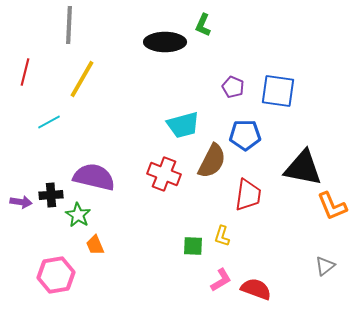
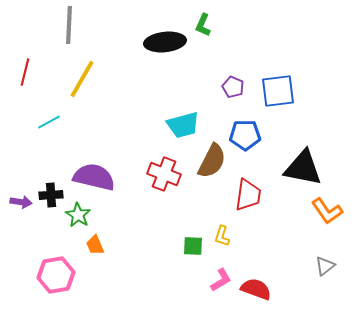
black ellipse: rotated 6 degrees counterclockwise
blue square: rotated 15 degrees counterclockwise
orange L-shape: moved 5 px left, 5 px down; rotated 12 degrees counterclockwise
